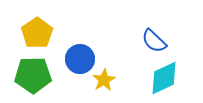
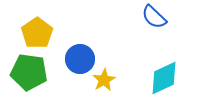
blue semicircle: moved 24 px up
green pentagon: moved 4 px left, 3 px up; rotated 9 degrees clockwise
